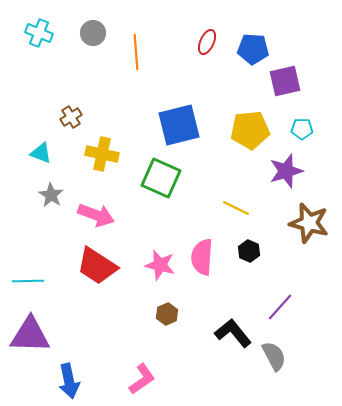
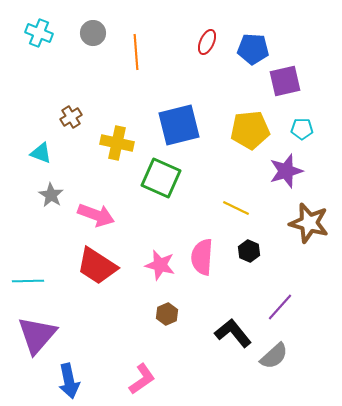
yellow cross: moved 15 px right, 11 px up
purple triangle: moved 7 px right; rotated 51 degrees counterclockwise
gray semicircle: rotated 76 degrees clockwise
